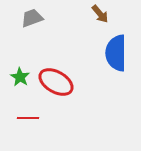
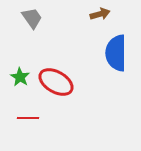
brown arrow: rotated 66 degrees counterclockwise
gray trapezoid: rotated 75 degrees clockwise
